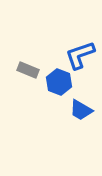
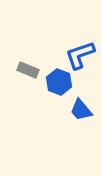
blue trapezoid: rotated 20 degrees clockwise
